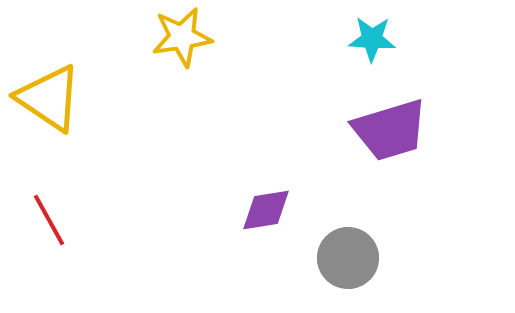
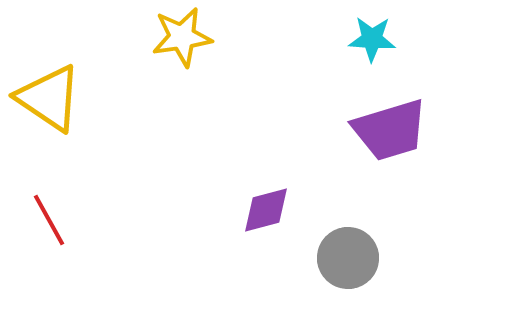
purple diamond: rotated 6 degrees counterclockwise
